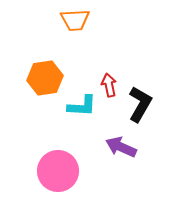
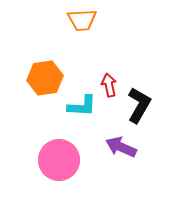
orange trapezoid: moved 7 px right
black L-shape: moved 1 px left, 1 px down
pink circle: moved 1 px right, 11 px up
